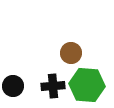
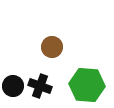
brown circle: moved 19 px left, 6 px up
black cross: moved 13 px left; rotated 25 degrees clockwise
